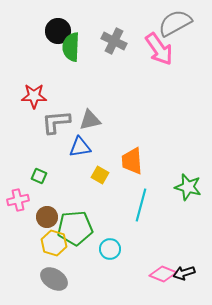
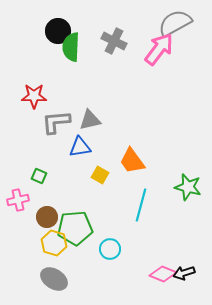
pink arrow: rotated 108 degrees counterclockwise
orange trapezoid: rotated 32 degrees counterclockwise
